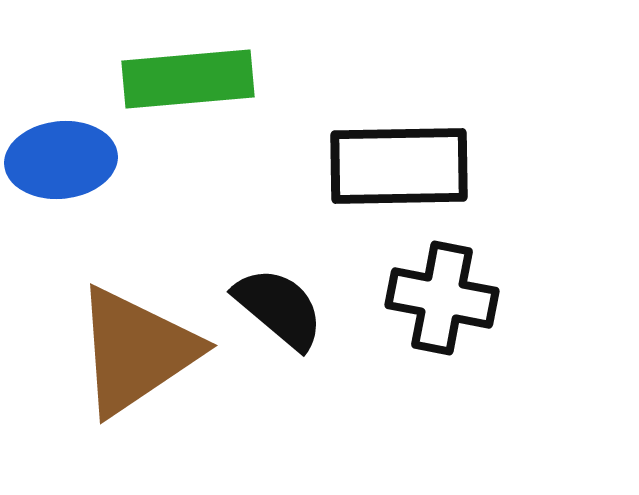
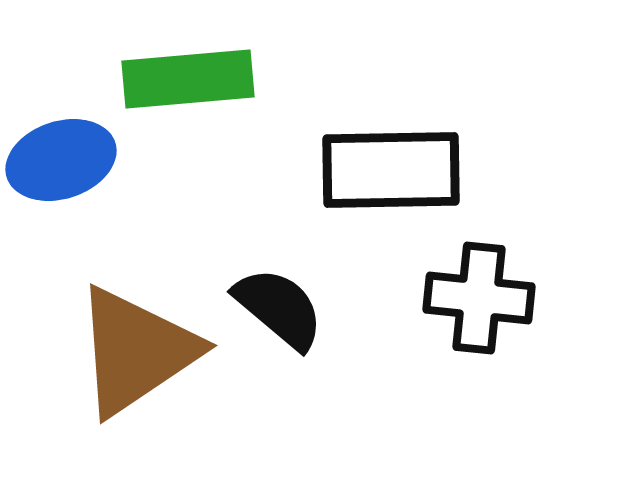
blue ellipse: rotated 12 degrees counterclockwise
black rectangle: moved 8 px left, 4 px down
black cross: moved 37 px right; rotated 5 degrees counterclockwise
